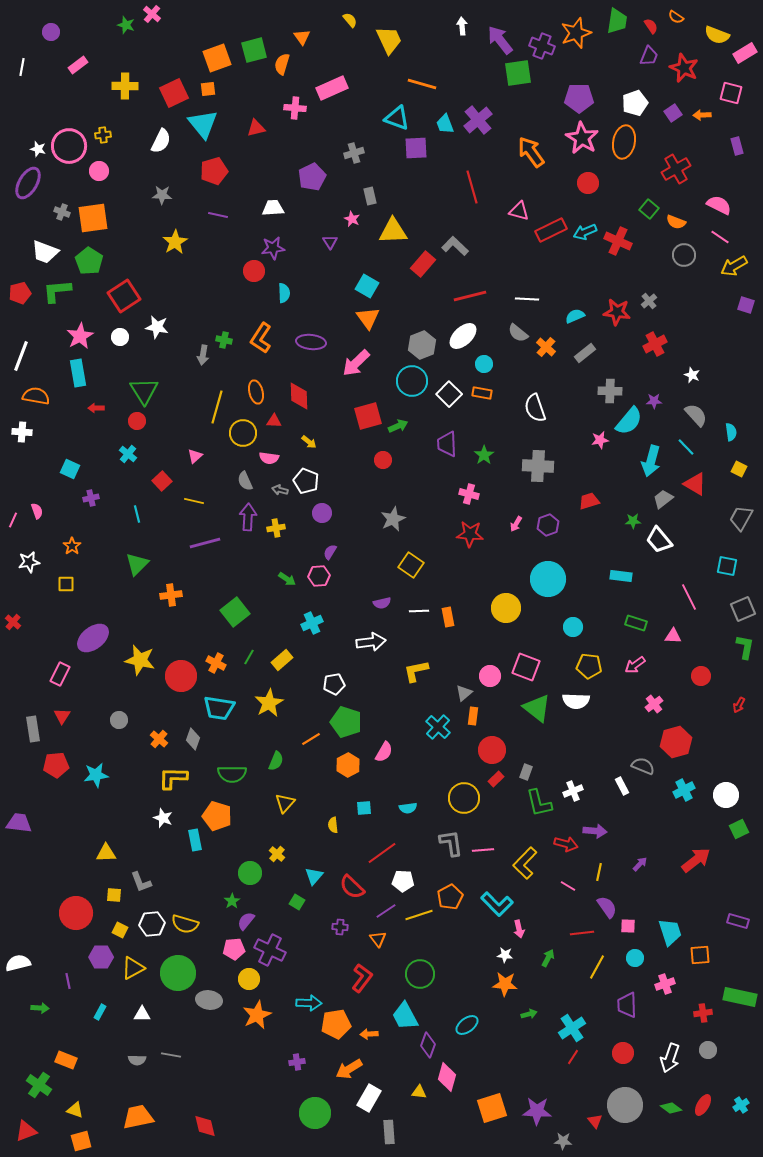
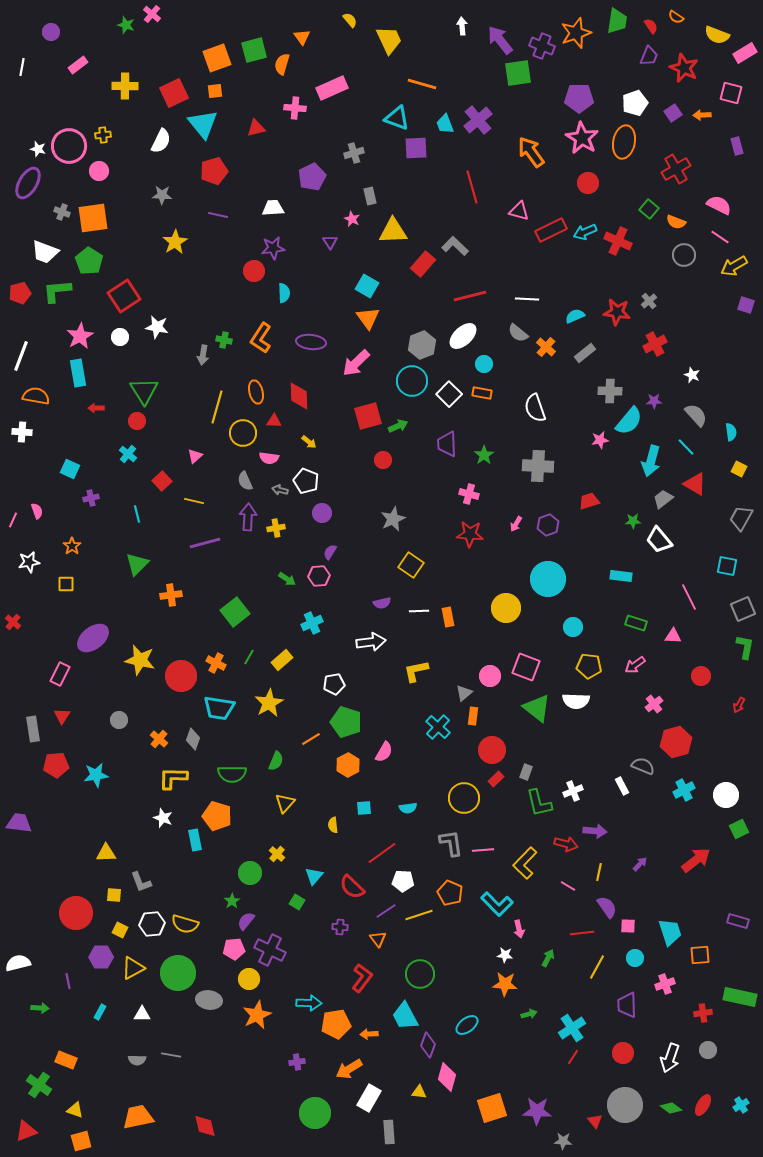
orange square at (208, 89): moved 7 px right, 2 px down
orange pentagon at (450, 897): moved 4 px up; rotated 20 degrees counterclockwise
